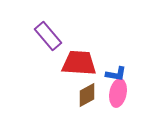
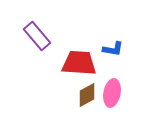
purple rectangle: moved 11 px left
blue L-shape: moved 3 px left, 25 px up
pink ellipse: moved 6 px left
